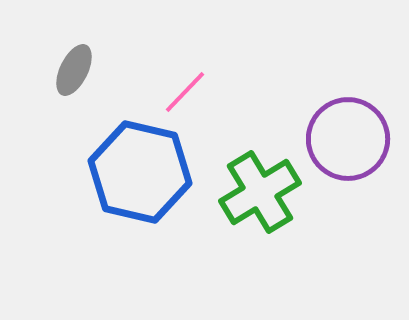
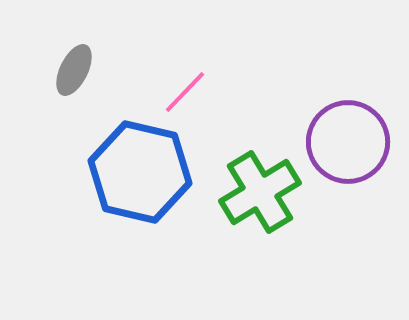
purple circle: moved 3 px down
